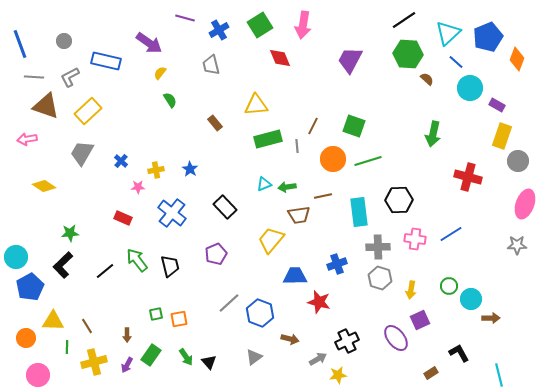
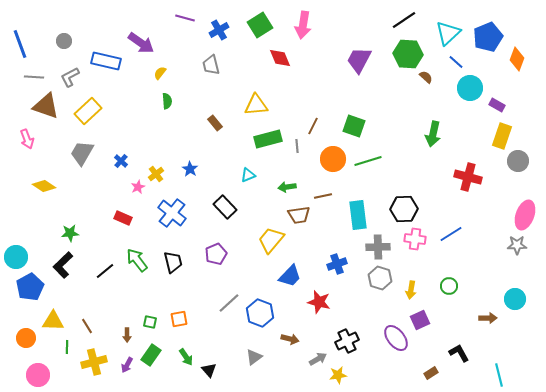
purple arrow at (149, 43): moved 8 px left
purple trapezoid at (350, 60): moved 9 px right
brown semicircle at (427, 79): moved 1 px left, 2 px up
green semicircle at (170, 100): moved 3 px left, 1 px down; rotated 28 degrees clockwise
pink arrow at (27, 139): rotated 102 degrees counterclockwise
yellow cross at (156, 170): moved 4 px down; rotated 28 degrees counterclockwise
cyan triangle at (264, 184): moved 16 px left, 9 px up
pink star at (138, 187): rotated 24 degrees counterclockwise
black hexagon at (399, 200): moved 5 px right, 9 px down
pink ellipse at (525, 204): moved 11 px down
cyan rectangle at (359, 212): moved 1 px left, 3 px down
black trapezoid at (170, 266): moved 3 px right, 4 px up
blue trapezoid at (295, 276): moved 5 px left; rotated 135 degrees clockwise
cyan circle at (471, 299): moved 44 px right
green square at (156, 314): moved 6 px left, 8 px down; rotated 24 degrees clockwise
brown arrow at (491, 318): moved 3 px left
black triangle at (209, 362): moved 8 px down
